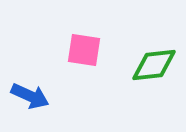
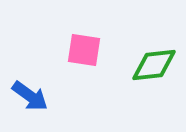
blue arrow: rotated 12 degrees clockwise
